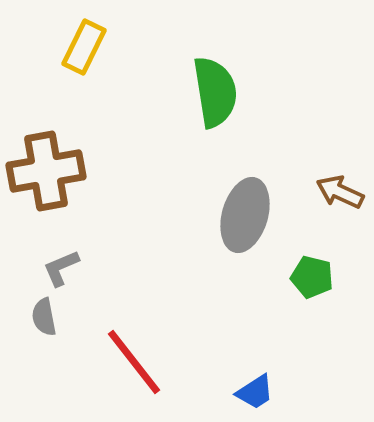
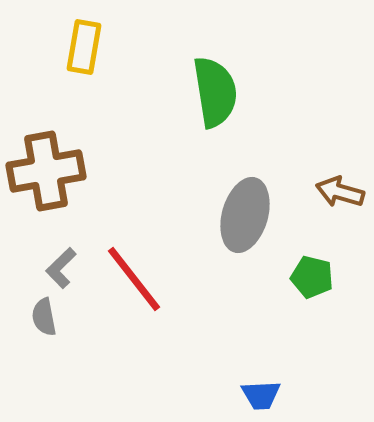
yellow rectangle: rotated 16 degrees counterclockwise
brown arrow: rotated 9 degrees counterclockwise
gray L-shape: rotated 21 degrees counterclockwise
red line: moved 83 px up
blue trapezoid: moved 6 px right, 3 px down; rotated 30 degrees clockwise
